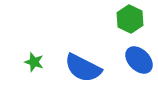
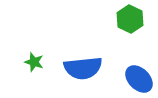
blue ellipse: moved 19 px down
blue semicircle: rotated 33 degrees counterclockwise
